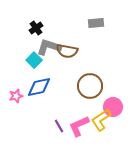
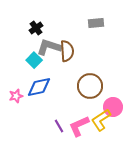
brown semicircle: rotated 105 degrees counterclockwise
